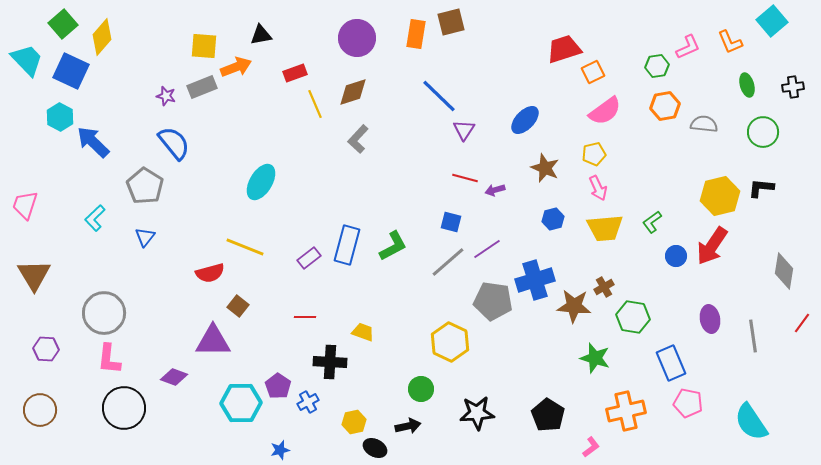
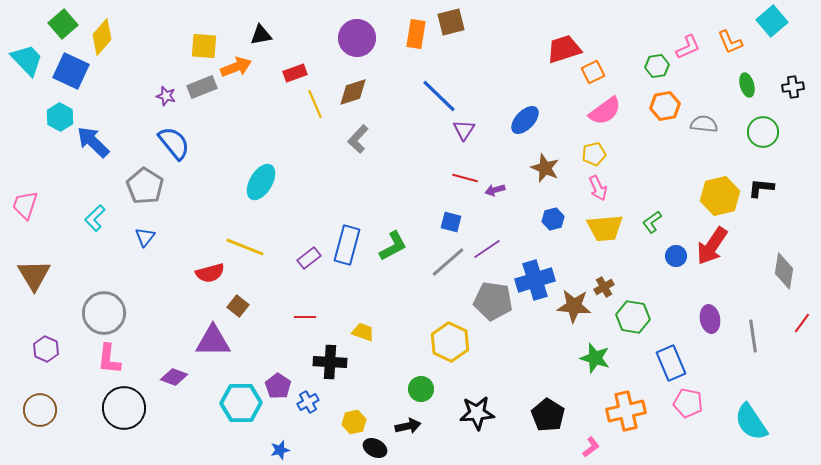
purple hexagon at (46, 349): rotated 20 degrees clockwise
